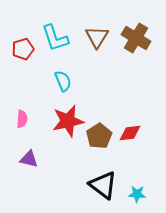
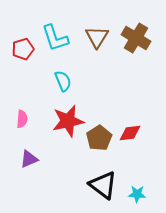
brown pentagon: moved 2 px down
purple triangle: rotated 36 degrees counterclockwise
